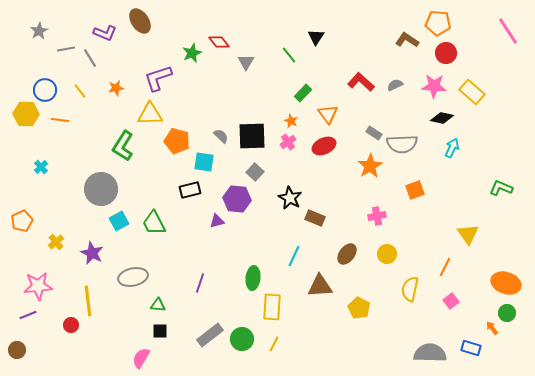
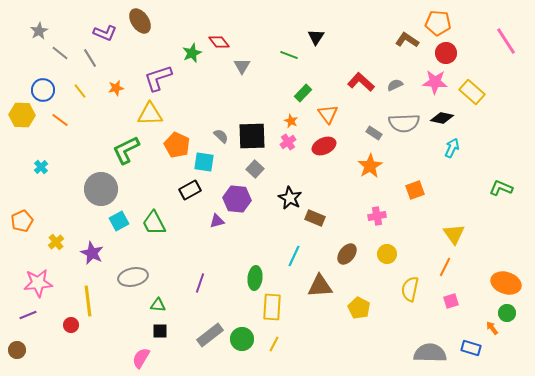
pink line at (508, 31): moved 2 px left, 10 px down
gray line at (66, 49): moved 6 px left, 4 px down; rotated 48 degrees clockwise
green line at (289, 55): rotated 30 degrees counterclockwise
gray triangle at (246, 62): moved 4 px left, 4 px down
pink star at (434, 86): moved 1 px right, 4 px up
blue circle at (45, 90): moved 2 px left
yellow hexagon at (26, 114): moved 4 px left, 1 px down
orange line at (60, 120): rotated 30 degrees clockwise
orange pentagon at (177, 141): moved 4 px down; rotated 10 degrees clockwise
gray semicircle at (402, 144): moved 2 px right, 21 px up
green L-shape at (123, 146): moved 3 px right, 4 px down; rotated 32 degrees clockwise
gray square at (255, 172): moved 3 px up
black rectangle at (190, 190): rotated 15 degrees counterclockwise
yellow triangle at (468, 234): moved 14 px left
green ellipse at (253, 278): moved 2 px right
pink star at (38, 286): moved 3 px up
pink square at (451, 301): rotated 21 degrees clockwise
